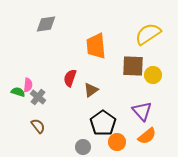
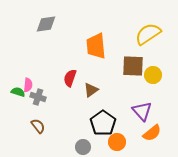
gray cross: rotated 21 degrees counterclockwise
orange semicircle: moved 5 px right, 3 px up
